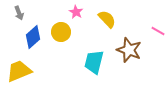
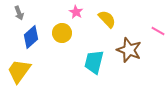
yellow circle: moved 1 px right, 1 px down
blue diamond: moved 2 px left
yellow trapezoid: rotated 32 degrees counterclockwise
